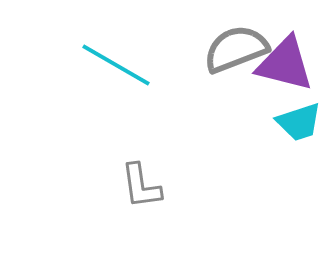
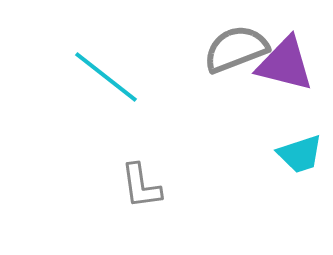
cyan line: moved 10 px left, 12 px down; rotated 8 degrees clockwise
cyan trapezoid: moved 1 px right, 32 px down
